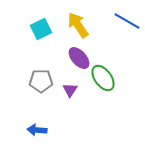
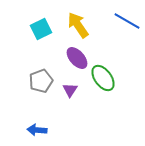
purple ellipse: moved 2 px left
gray pentagon: rotated 20 degrees counterclockwise
